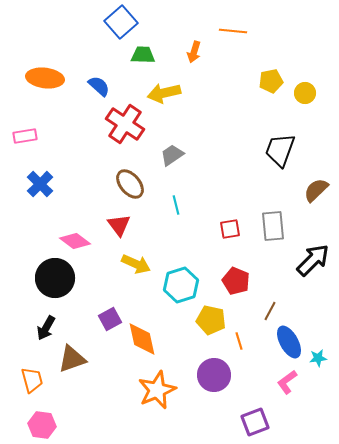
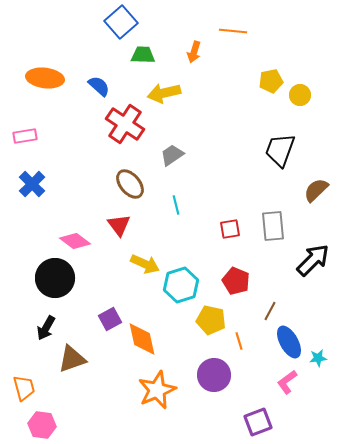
yellow circle at (305, 93): moved 5 px left, 2 px down
blue cross at (40, 184): moved 8 px left
yellow arrow at (136, 264): moved 9 px right
orange trapezoid at (32, 380): moved 8 px left, 8 px down
purple square at (255, 422): moved 3 px right
